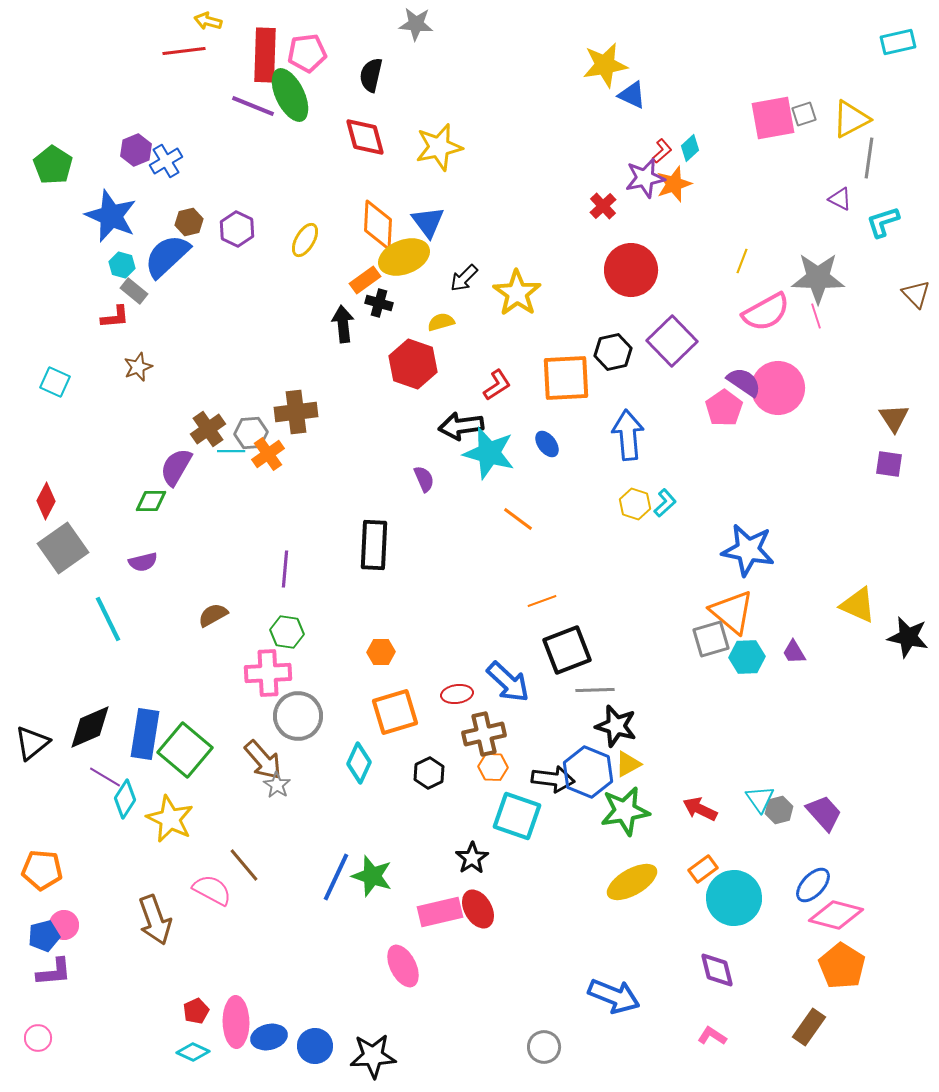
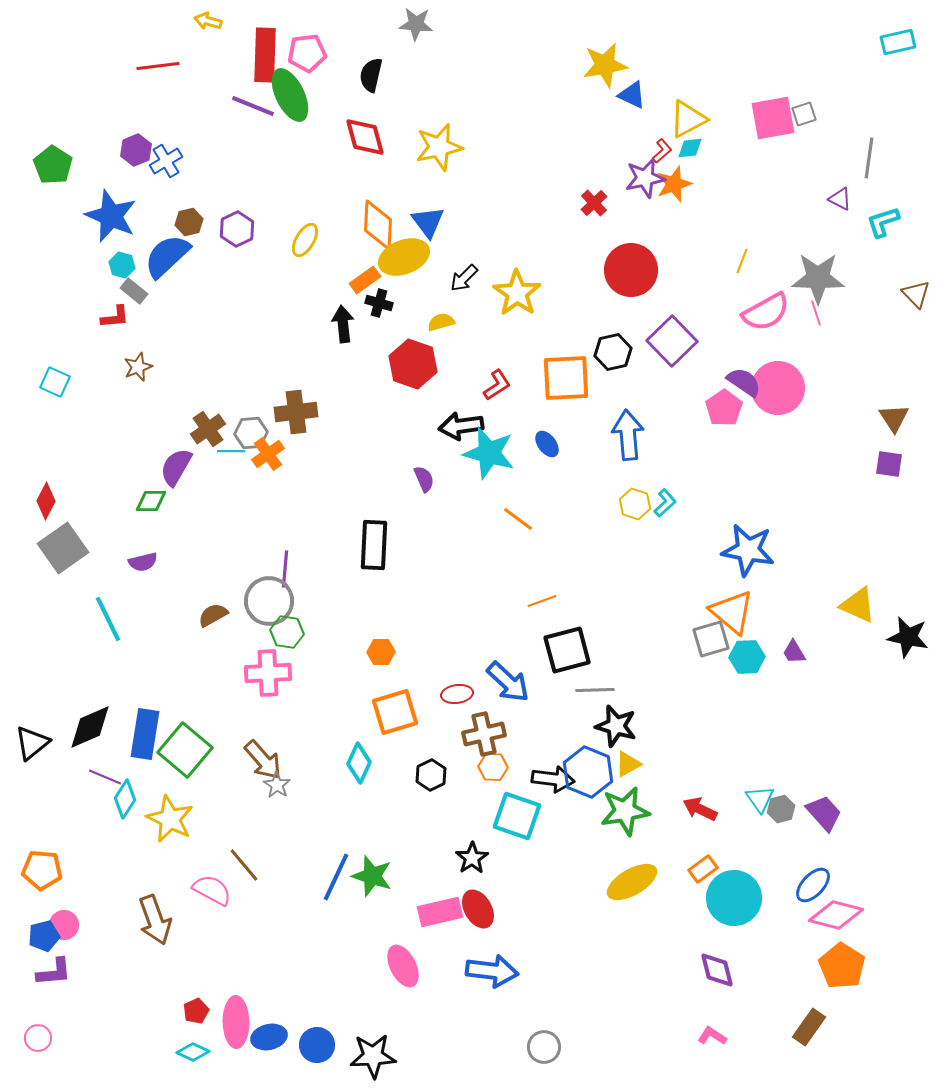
red line at (184, 51): moved 26 px left, 15 px down
yellow triangle at (851, 119): moved 163 px left
cyan diamond at (690, 148): rotated 36 degrees clockwise
red cross at (603, 206): moved 9 px left, 3 px up
purple hexagon at (237, 229): rotated 8 degrees clockwise
pink line at (816, 316): moved 3 px up
black square at (567, 650): rotated 6 degrees clockwise
gray circle at (298, 716): moved 29 px left, 115 px up
black hexagon at (429, 773): moved 2 px right, 2 px down
purple line at (105, 777): rotated 8 degrees counterclockwise
gray hexagon at (779, 810): moved 2 px right, 1 px up
blue arrow at (614, 996): moved 122 px left, 25 px up; rotated 15 degrees counterclockwise
blue circle at (315, 1046): moved 2 px right, 1 px up
